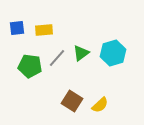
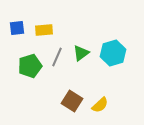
gray line: moved 1 px up; rotated 18 degrees counterclockwise
green pentagon: rotated 25 degrees counterclockwise
